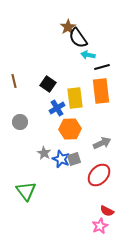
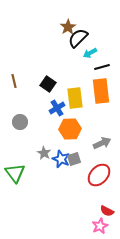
black semicircle: rotated 80 degrees clockwise
cyan arrow: moved 2 px right, 2 px up; rotated 40 degrees counterclockwise
green triangle: moved 11 px left, 18 px up
